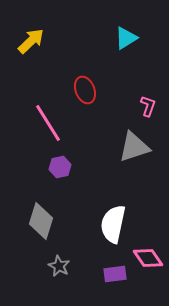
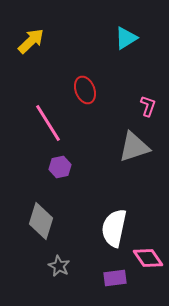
white semicircle: moved 1 px right, 4 px down
purple rectangle: moved 4 px down
